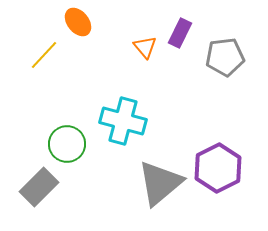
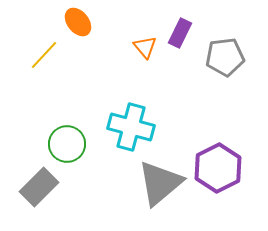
cyan cross: moved 8 px right, 6 px down
